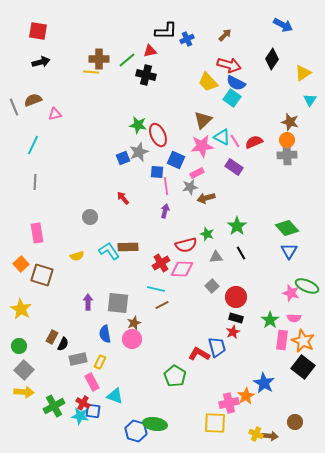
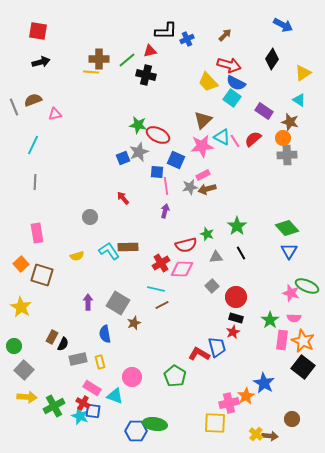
cyan triangle at (310, 100): moved 11 px left; rotated 32 degrees counterclockwise
red ellipse at (158, 135): rotated 40 degrees counterclockwise
orange circle at (287, 140): moved 4 px left, 2 px up
red semicircle at (254, 142): moved 1 px left, 3 px up; rotated 18 degrees counterclockwise
purple rectangle at (234, 167): moved 30 px right, 56 px up
pink rectangle at (197, 173): moved 6 px right, 2 px down
brown arrow at (206, 198): moved 1 px right, 9 px up
gray square at (118, 303): rotated 25 degrees clockwise
yellow star at (21, 309): moved 2 px up
pink circle at (132, 339): moved 38 px down
green circle at (19, 346): moved 5 px left
yellow rectangle at (100, 362): rotated 40 degrees counterclockwise
pink rectangle at (92, 382): moved 6 px down; rotated 30 degrees counterclockwise
yellow arrow at (24, 392): moved 3 px right, 5 px down
cyan star at (80, 416): rotated 12 degrees clockwise
brown circle at (295, 422): moved 3 px left, 3 px up
blue hexagon at (136, 431): rotated 15 degrees counterclockwise
yellow cross at (256, 434): rotated 16 degrees clockwise
